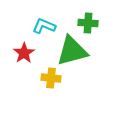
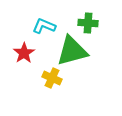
yellow cross: moved 1 px right; rotated 18 degrees clockwise
